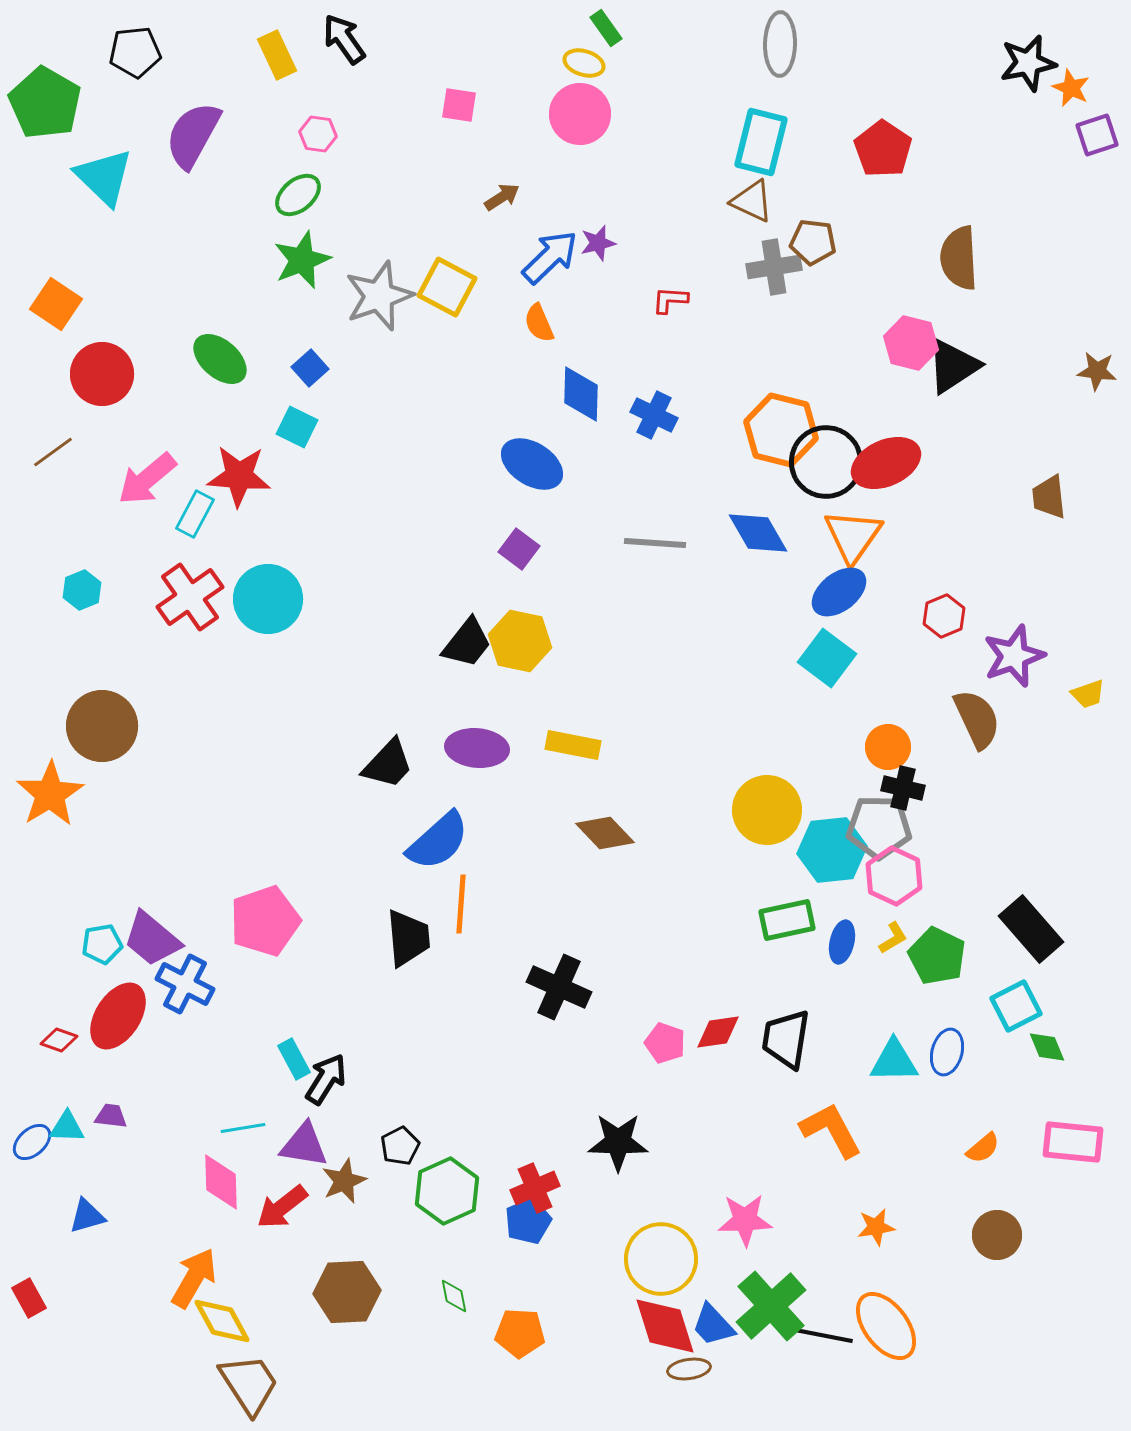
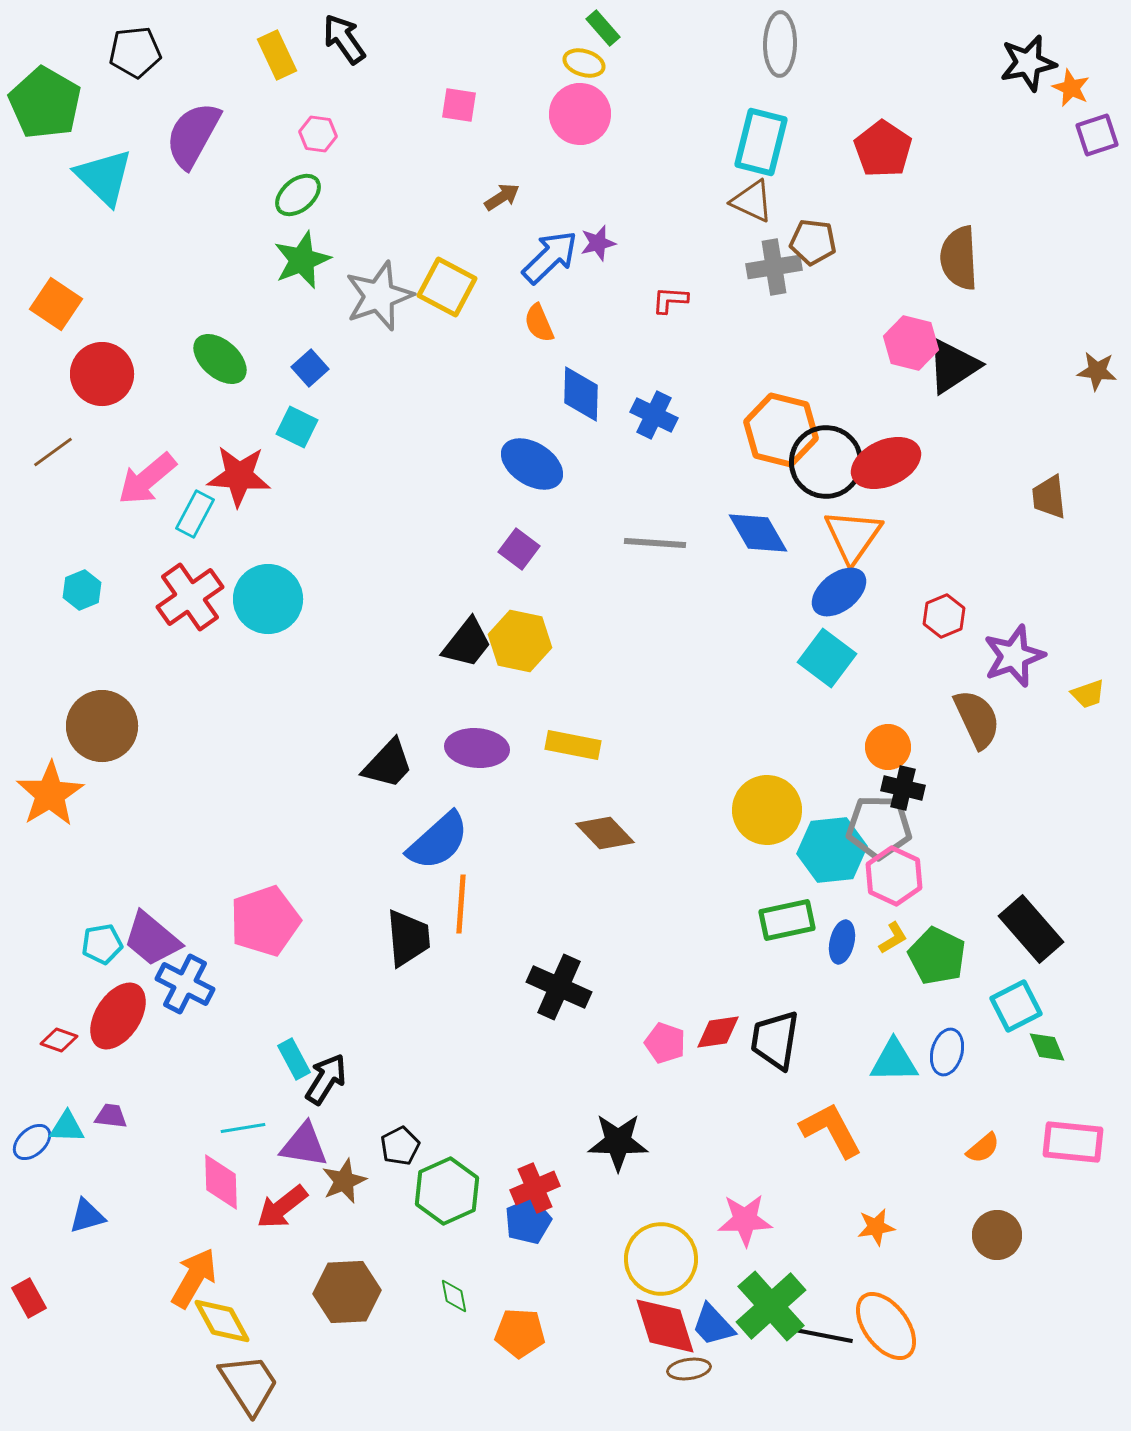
green rectangle at (606, 28): moved 3 px left; rotated 6 degrees counterclockwise
black trapezoid at (786, 1039): moved 11 px left, 1 px down
